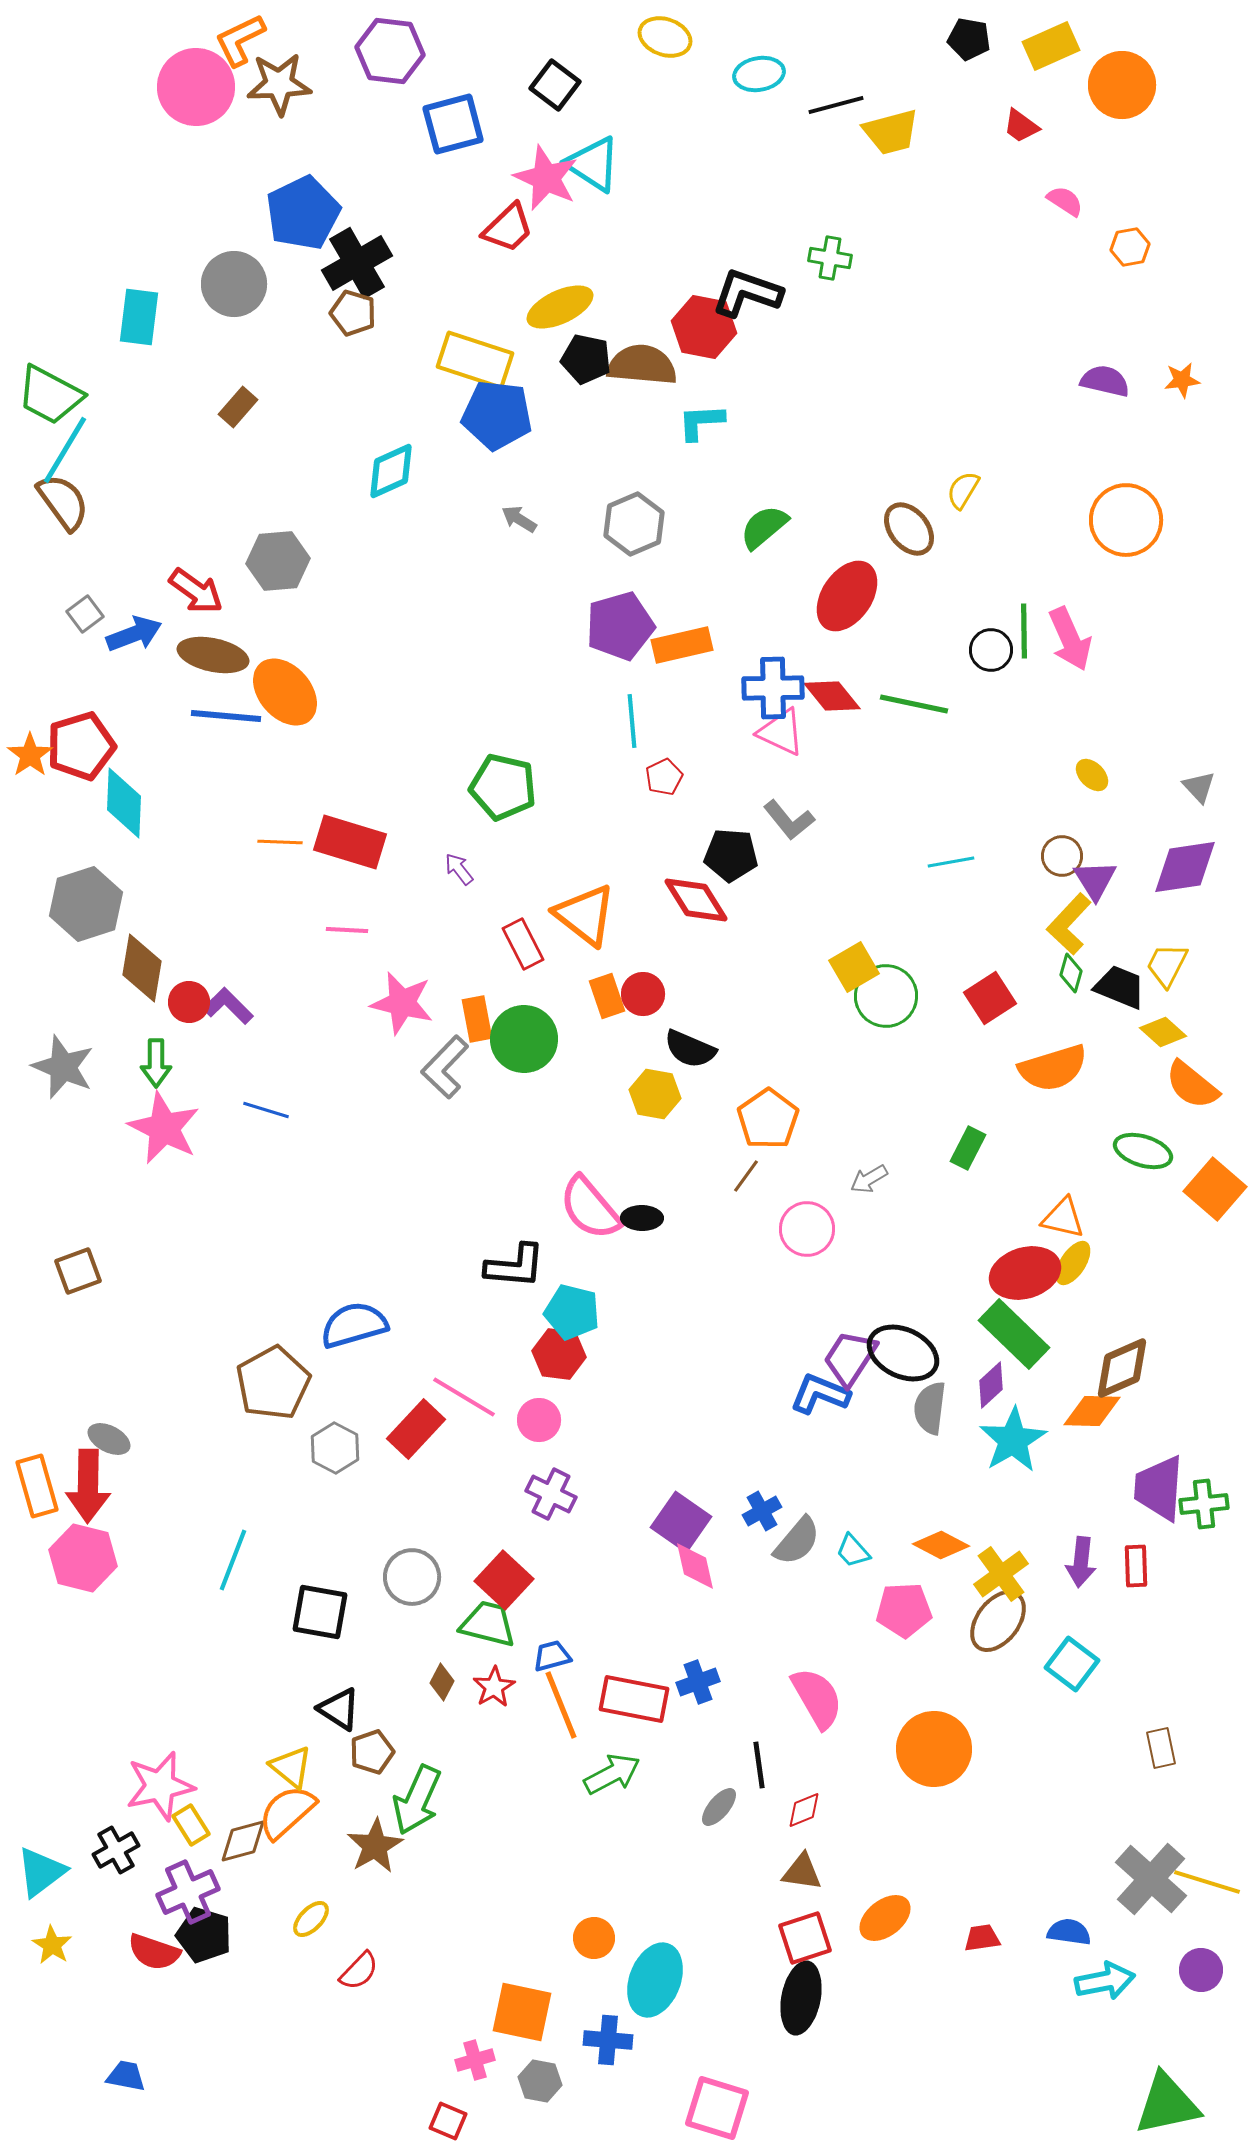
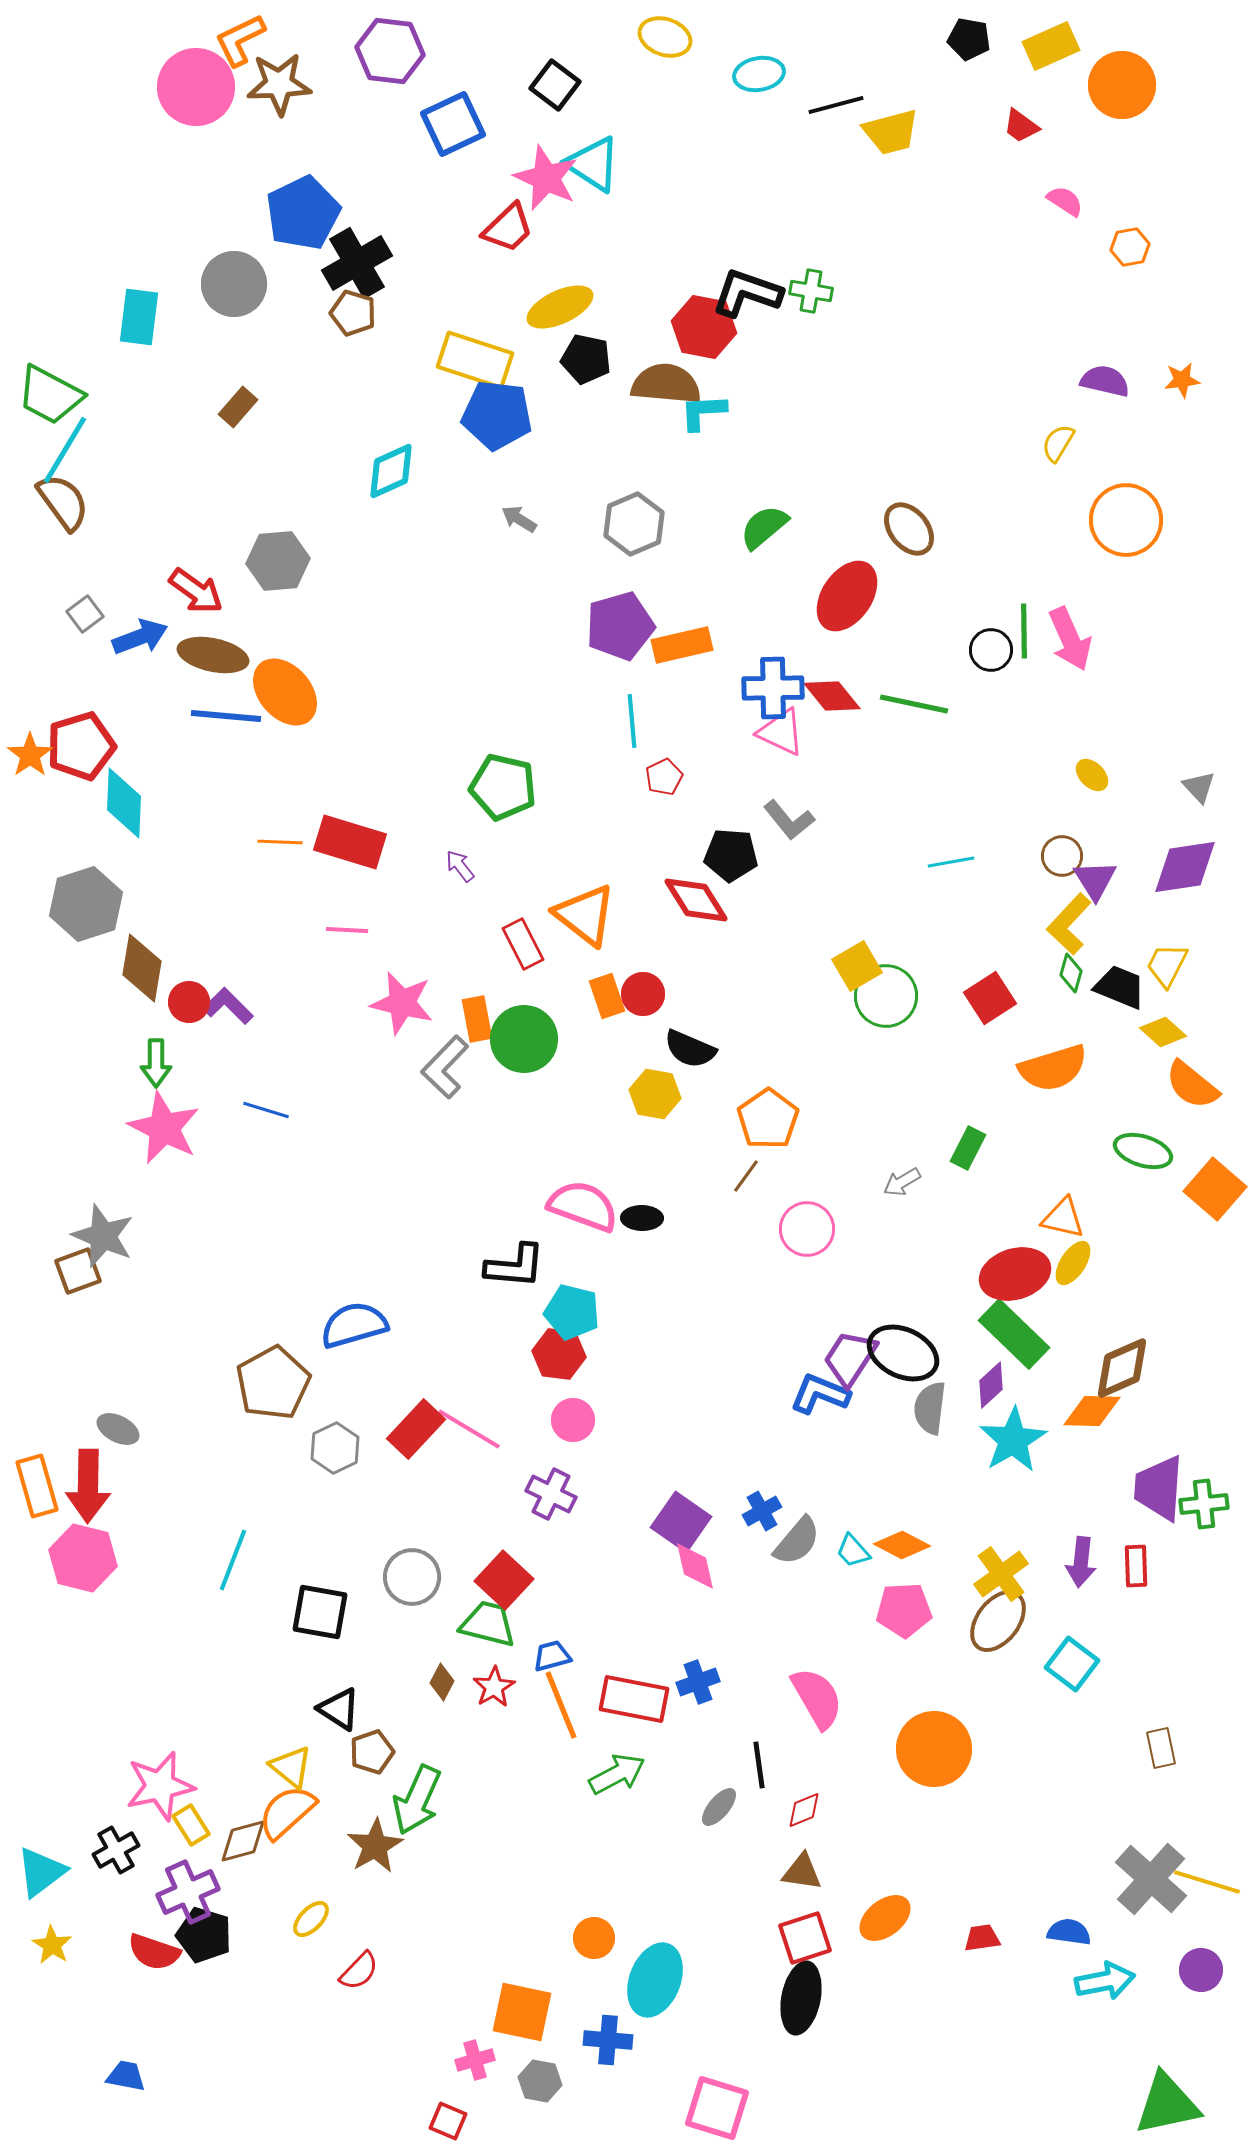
blue square at (453, 124): rotated 10 degrees counterclockwise
green cross at (830, 258): moved 19 px left, 33 px down
brown semicircle at (642, 365): moved 24 px right, 19 px down
cyan L-shape at (701, 422): moved 2 px right, 10 px up
yellow semicircle at (963, 490): moved 95 px right, 47 px up
blue arrow at (134, 634): moved 6 px right, 3 px down
purple arrow at (459, 869): moved 1 px right, 3 px up
yellow square at (854, 967): moved 3 px right, 1 px up
gray star at (63, 1067): moved 40 px right, 169 px down
gray arrow at (869, 1179): moved 33 px right, 3 px down
pink semicircle at (590, 1208): moved 7 px left, 2 px up; rotated 150 degrees clockwise
red ellipse at (1025, 1273): moved 10 px left, 1 px down
pink line at (464, 1397): moved 5 px right, 32 px down
pink circle at (539, 1420): moved 34 px right
gray ellipse at (109, 1439): moved 9 px right, 10 px up
gray hexagon at (335, 1448): rotated 6 degrees clockwise
orange diamond at (941, 1545): moved 39 px left
green arrow at (612, 1774): moved 5 px right
